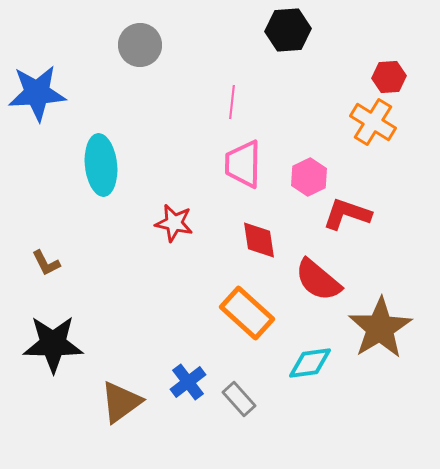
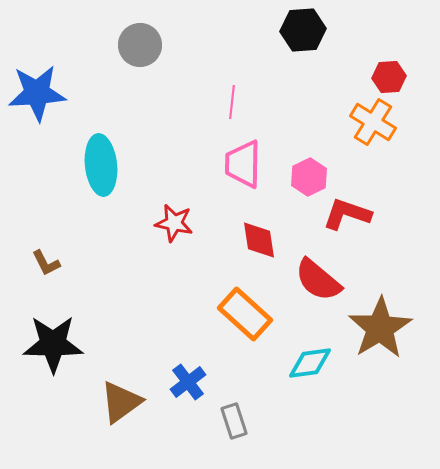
black hexagon: moved 15 px right
orange rectangle: moved 2 px left, 1 px down
gray rectangle: moved 5 px left, 22 px down; rotated 24 degrees clockwise
